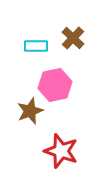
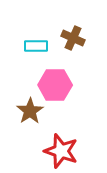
brown cross: rotated 20 degrees counterclockwise
pink hexagon: rotated 12 degrees clockwise
brown star: rotated 12 degrees counterclockwise
